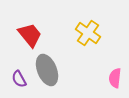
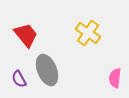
red trapezoid: moved 4 px left
